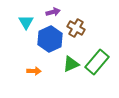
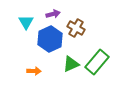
purple arrow: moved 2 px down
